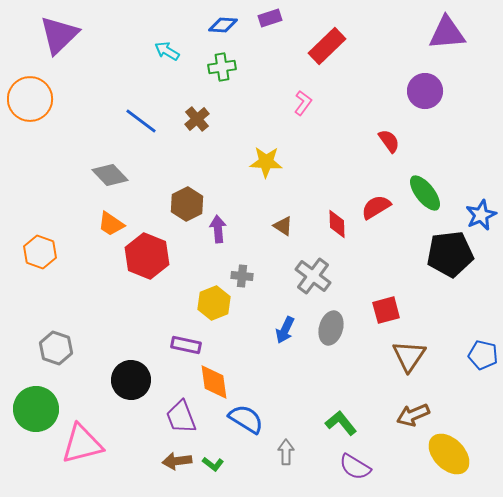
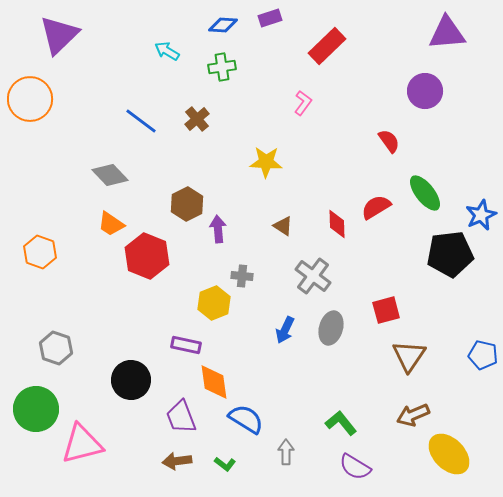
green L-shape at (213, 464): moved 12 px right
